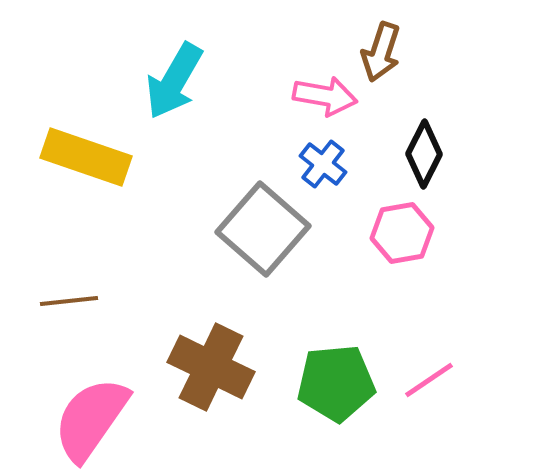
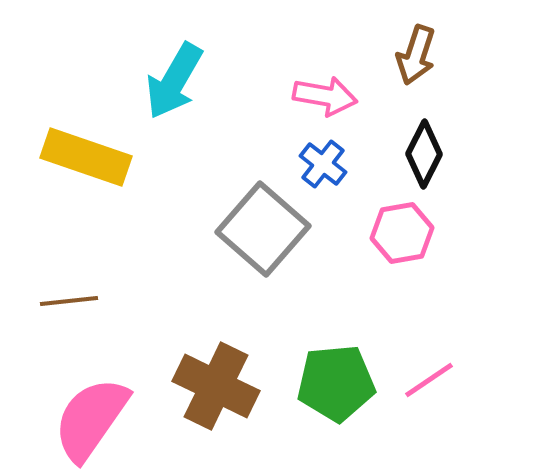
brown arrow: moved 35 px right, 3 px down
brown cross: moved 5 px right, 19 px down
